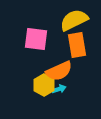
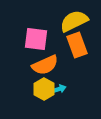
yellow semicircle: moved 1 px down
orange rectangle: rotated 10 degrees counterclockwise
orange semicircle: moved 14 px left, 6 px up
yellow hexagon: moved 4 px down
